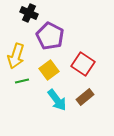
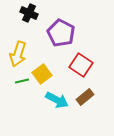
purple pentagon: moved 11 px right, 3 px up
yellow arrow: moved 2 px right, 2 px up
red square: moved 2 px left, 1 px down
yellow square: moved 7 px left, 4 px down
cyan arrow: rotated 25 degrees counterclockwise
